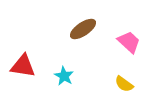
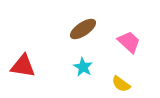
cyan star: moved 19 px right, 9 px up
yellow semicircle: moved 3 px left
